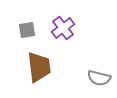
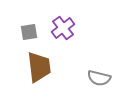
gray square: moved 2 px right, 2 px down
